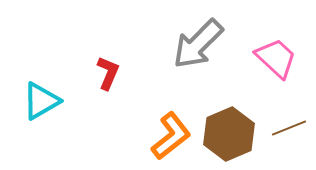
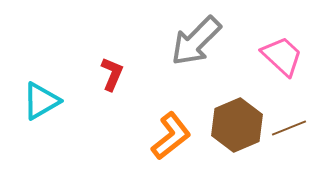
gray arrow: moved 2 px left, 3 px up
pink trapezoid: moved 6 px right, 2 px up
red L-shape: moved 4 px right, 1 px down
brown hexagon: moved 8 px right, 9 px up
